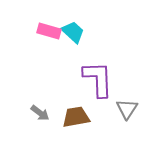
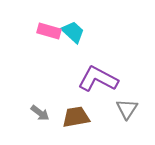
purple L-shape: rotated 60 degrees counterclockwise
